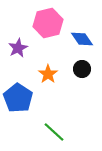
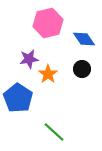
blue diamond: moved 2 px right
purple star: moved 11 px right, 11 px down; rotated 18 degrees clockwise
